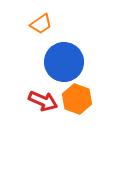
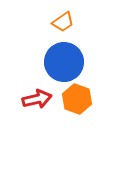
orange trapezoid: moved 22 px right, 2 px up
red arrow: moved 6 px left, 2 px up; rotated 36 degrees counterclockwise
